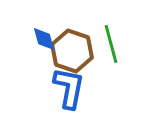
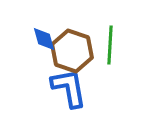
green line: moved 1 px left, 1 px down; rotated 18 degrees clockwise
blue L-shape: rotated 21 degrees counterclockwise
